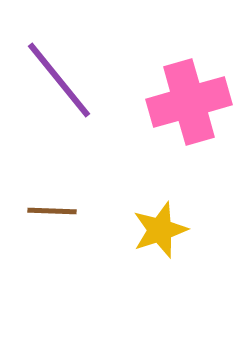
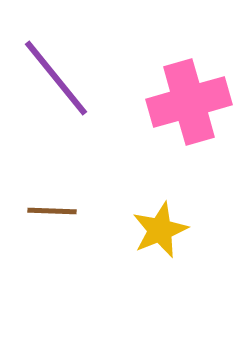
purple line: moved 3 px left, 2 px up
yellow star: rotated 4 degrees counterclockwise
